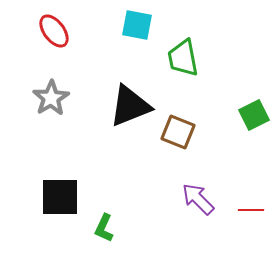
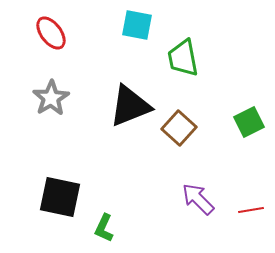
red ellipse: moved 3 px left, 2 px down
green square: moved 5 px left, 7 px down
brown square: moved 1 px right, 4 px up; rotated 20 degrees clockwise
black square: rotated 12 degrees clockwise
red line: rotated 10 degrees counterclockwise
